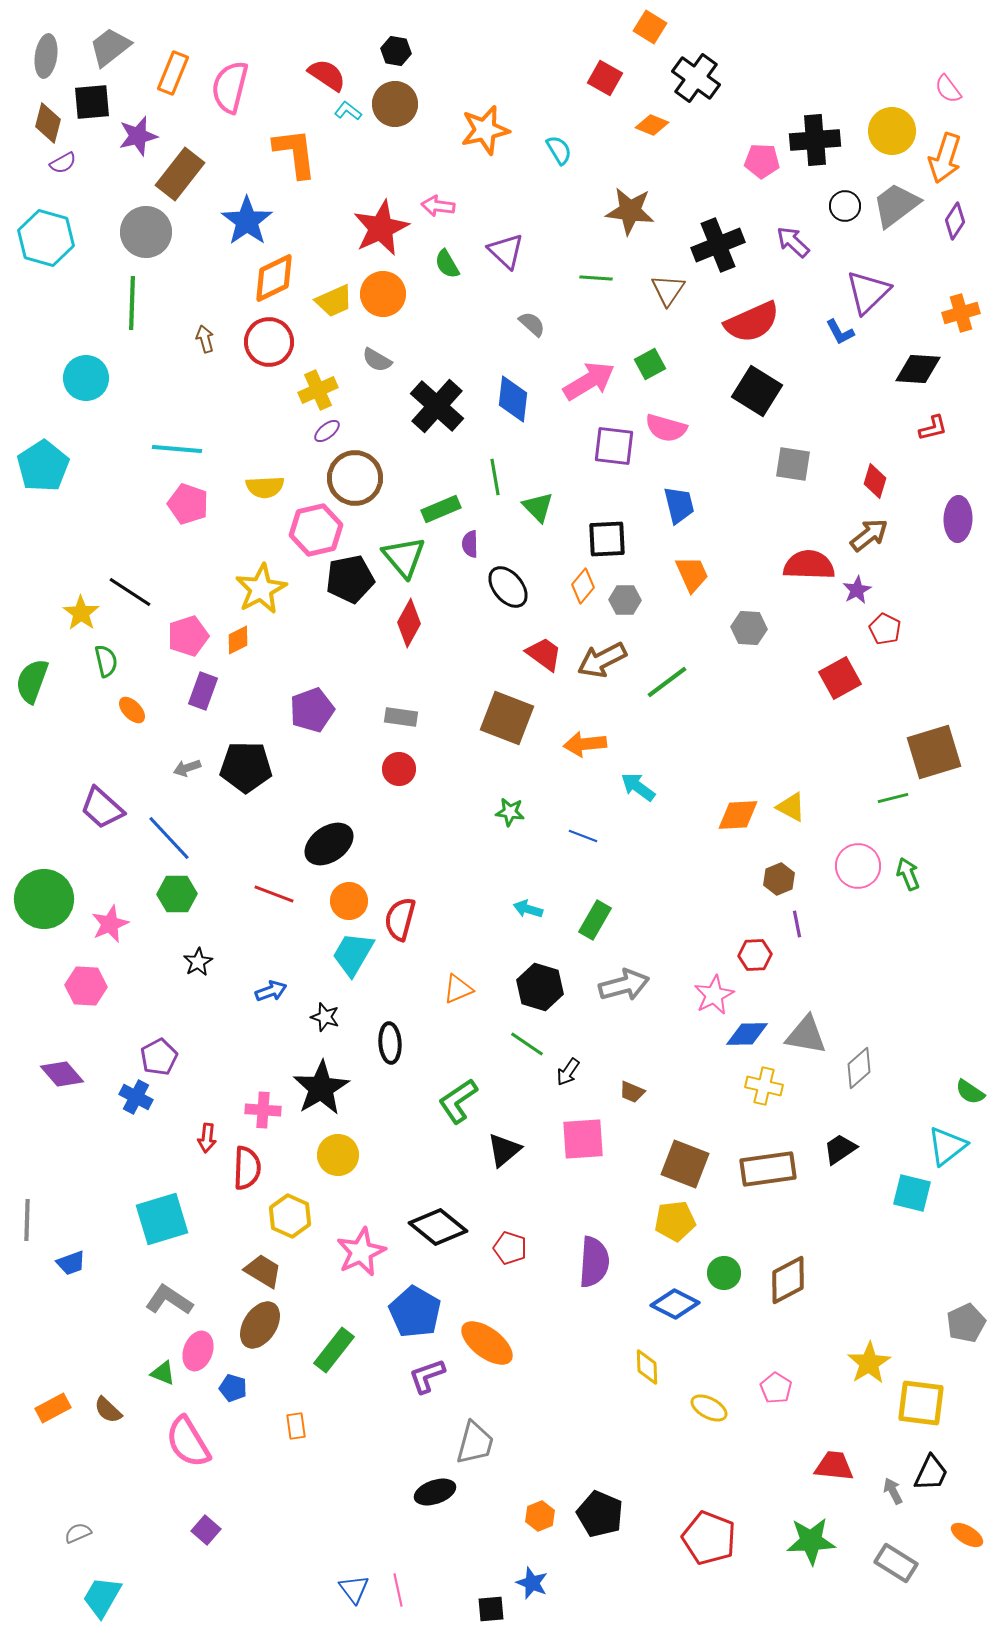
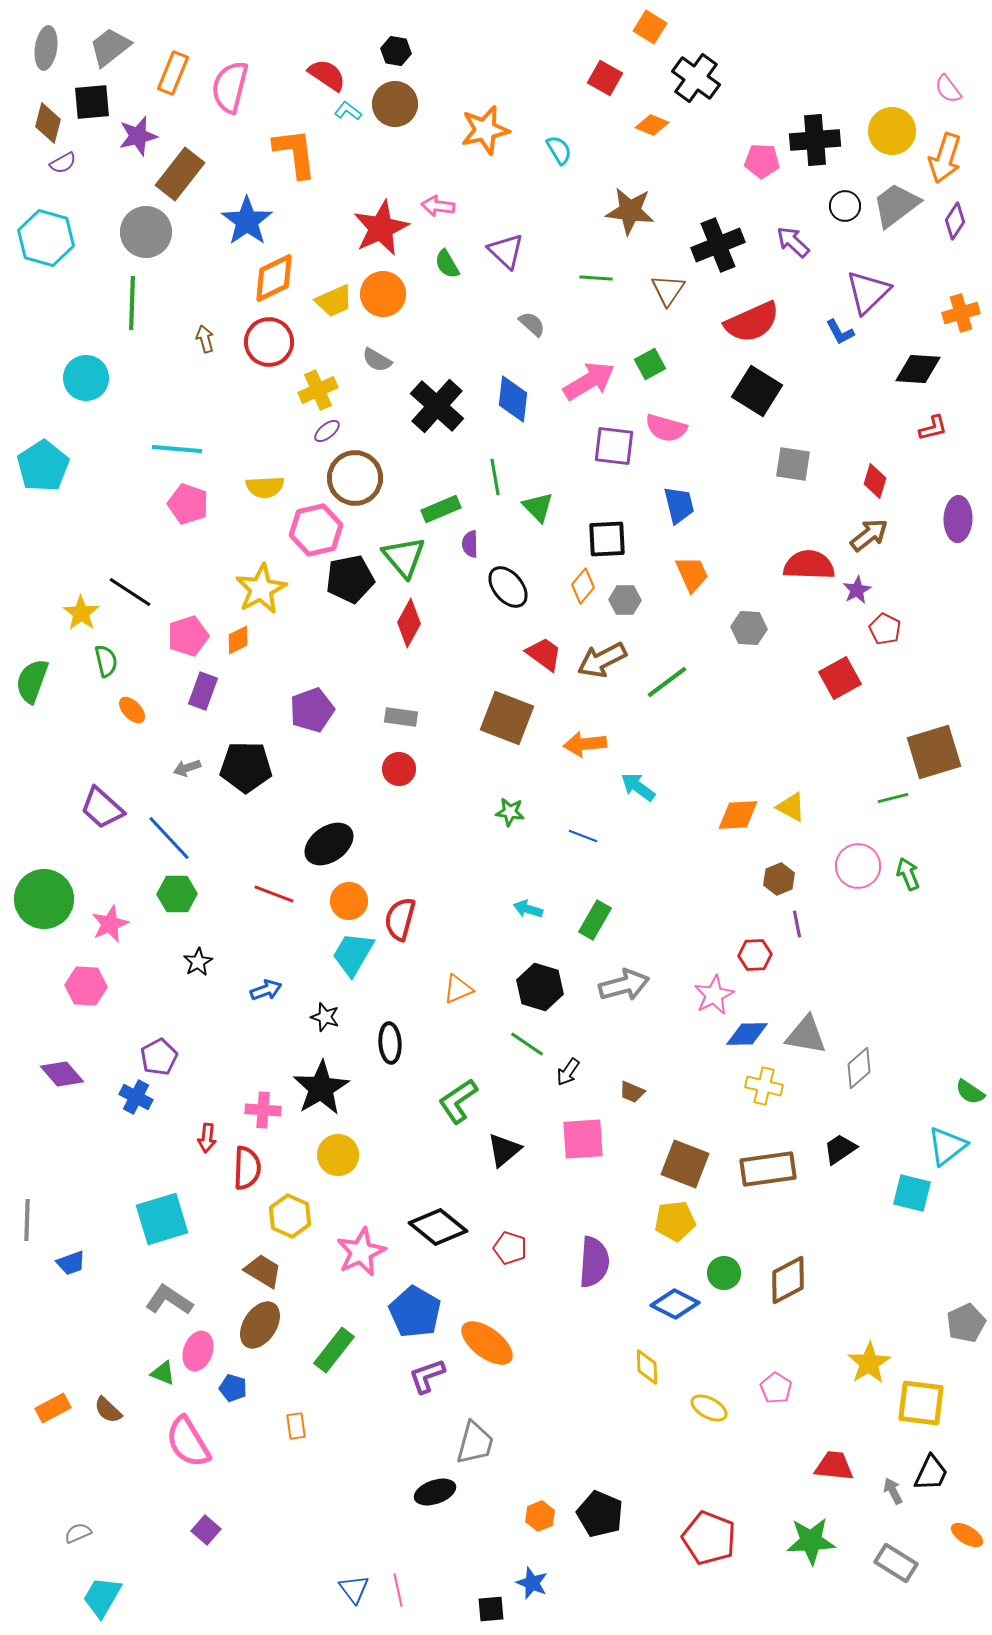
gray ellipse at (46, 56): moved 8 px up
blue arrow at (271, 991): moved 5 px left, 1 px up
